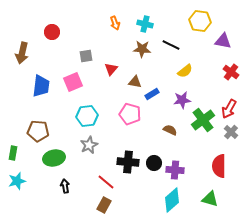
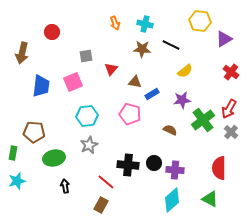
purple triangle: moved 1 px right, 2 px up; rotated 42 degrees counterclockwise
brown pentagon: moved 4 px left, 1 px down
black cross: moved 3 px down
red semicircle: moved 2 px down
green triangle: rotated 12 degrees clockwise
brown rectangle: moved 3 px left
